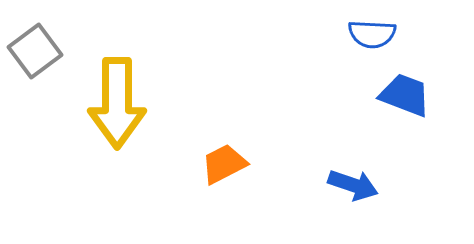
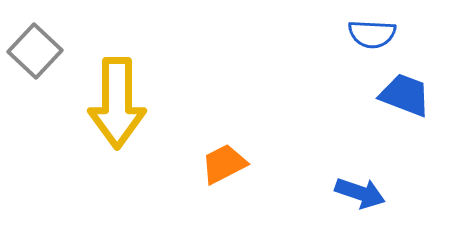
gray square: rotated 10 degrees counterclockwise
blue arrow: moved 7 px right, 8 px down
